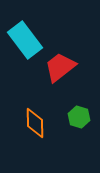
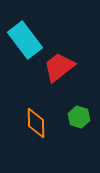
red trapezoid: moved 1 px left
orange diamond: moved 1 px right
